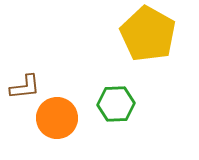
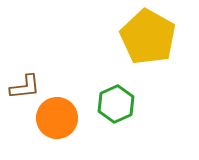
yellow pentagon: moved 3 px down
green hexagon: rotated 21 degrees counterclockwise
